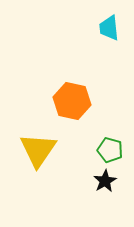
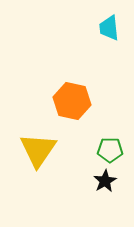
green pentagon: rotated 15 degrees counterclockwise
